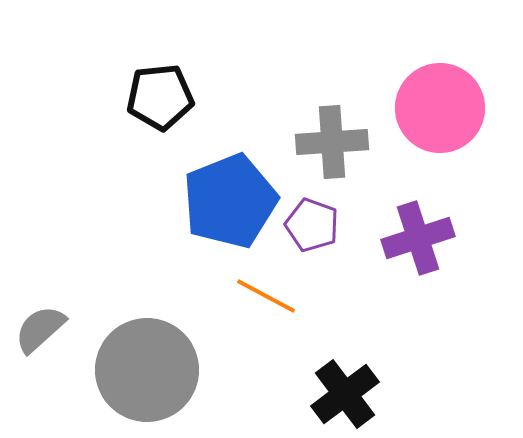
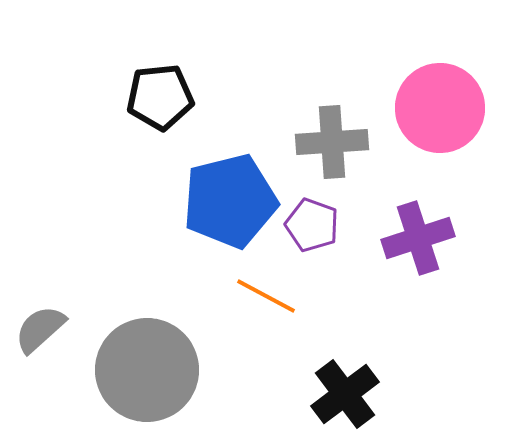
blue pentagon: rotated 8 degrees clockwise
